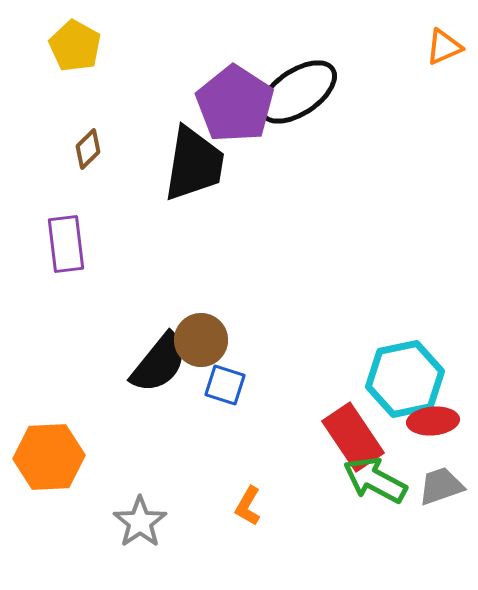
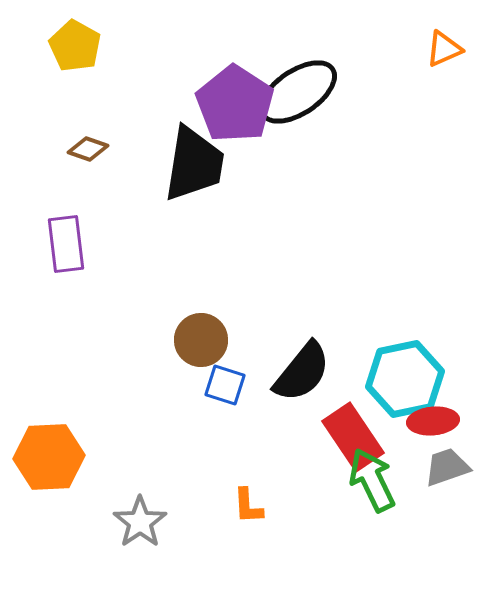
orange triangle: moved 2 px down
brown diamond: rotated 63 degrees clockwise
black semicircle: moved 143 px right, 9 px down
green arrow: moved 3 px left; rotated 36 degrees clockwise
gray trapezoid: moved 6 px right, 19 px up
orange L-shape: rotated 33 degrees counterclockwise
